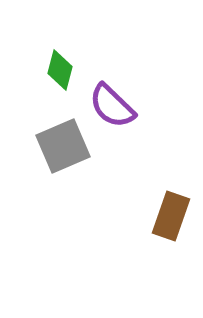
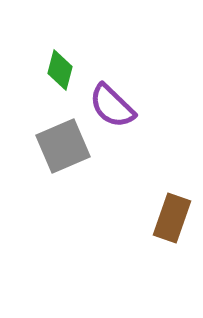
brown rectangle: moved 1 px right, 2 px down
